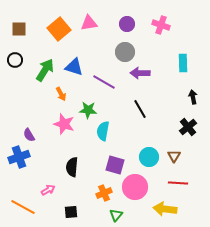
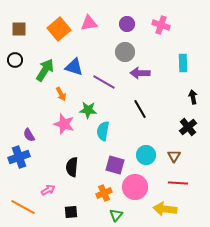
cyan circle: moved 3 px left, 2 px up
